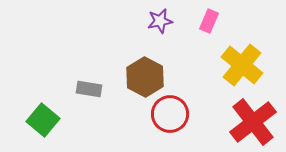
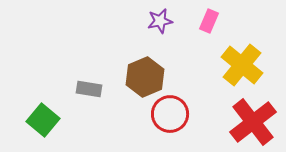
brown hexagon: rotated 9 degrees clockwise
